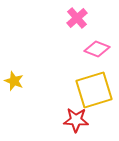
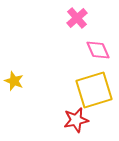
pink diamond: moved 1 px right, 1 px down; rotated 45 degrees clockwise
red star: rotated 15 degrees counterclockwise
